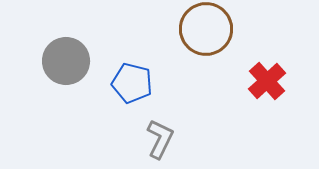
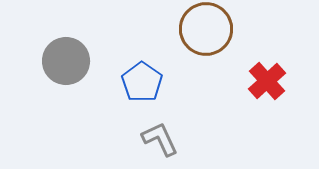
blue pentagon: moved 10 px right, 1 px up; rotated 21 degrees clockwise
gray L-shape: rotated 51 degrees counterclockwise
